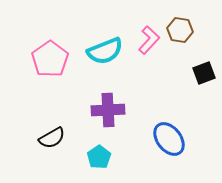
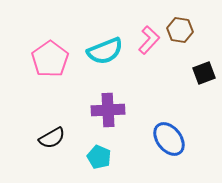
cyan pentagon: rotated 15 degrees counterclockwise
